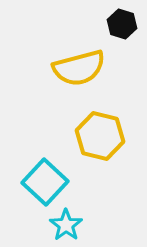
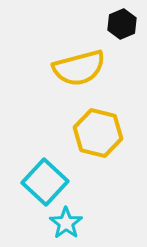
black hexagon: rotated 20 degrees clockwise
yellow hexagon: moved 2 px left, 3 px up
cyan star: moved 2 px up
